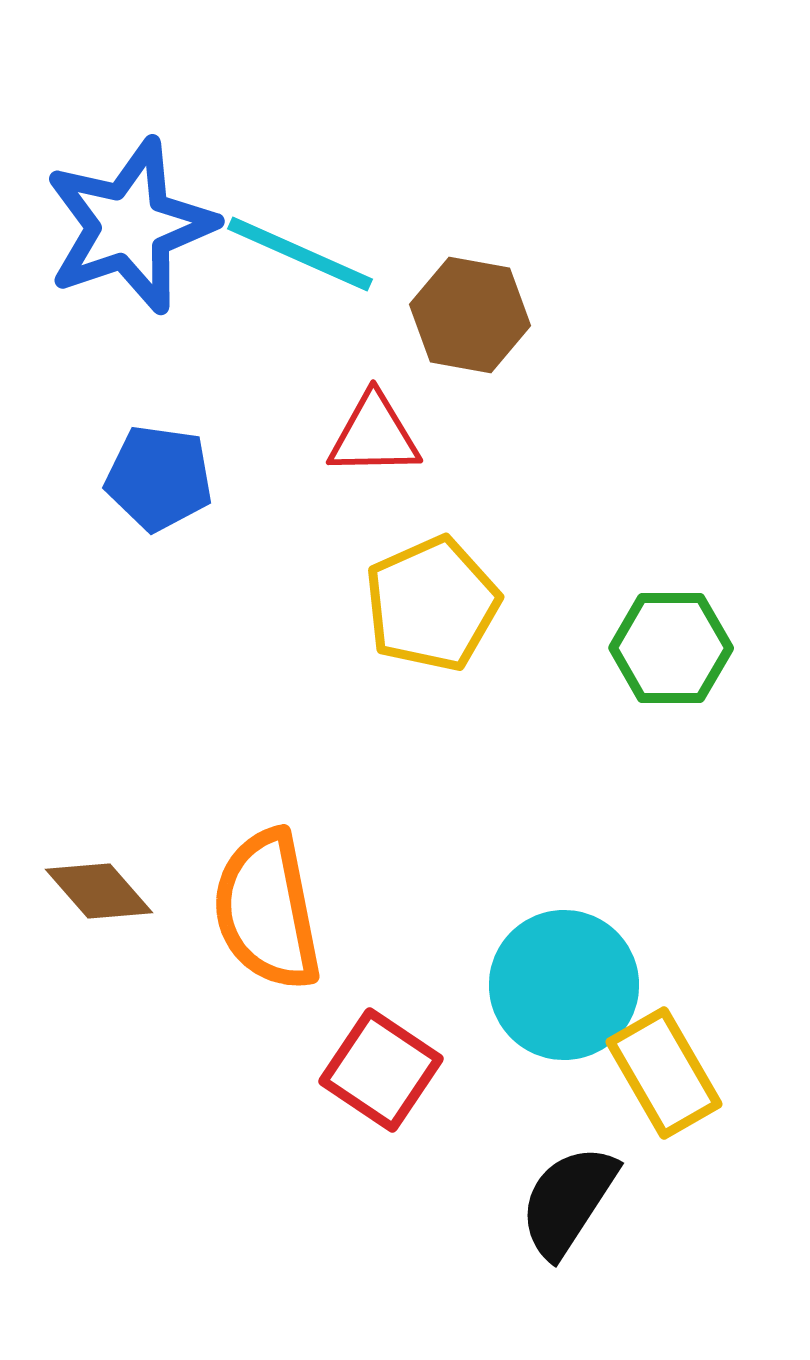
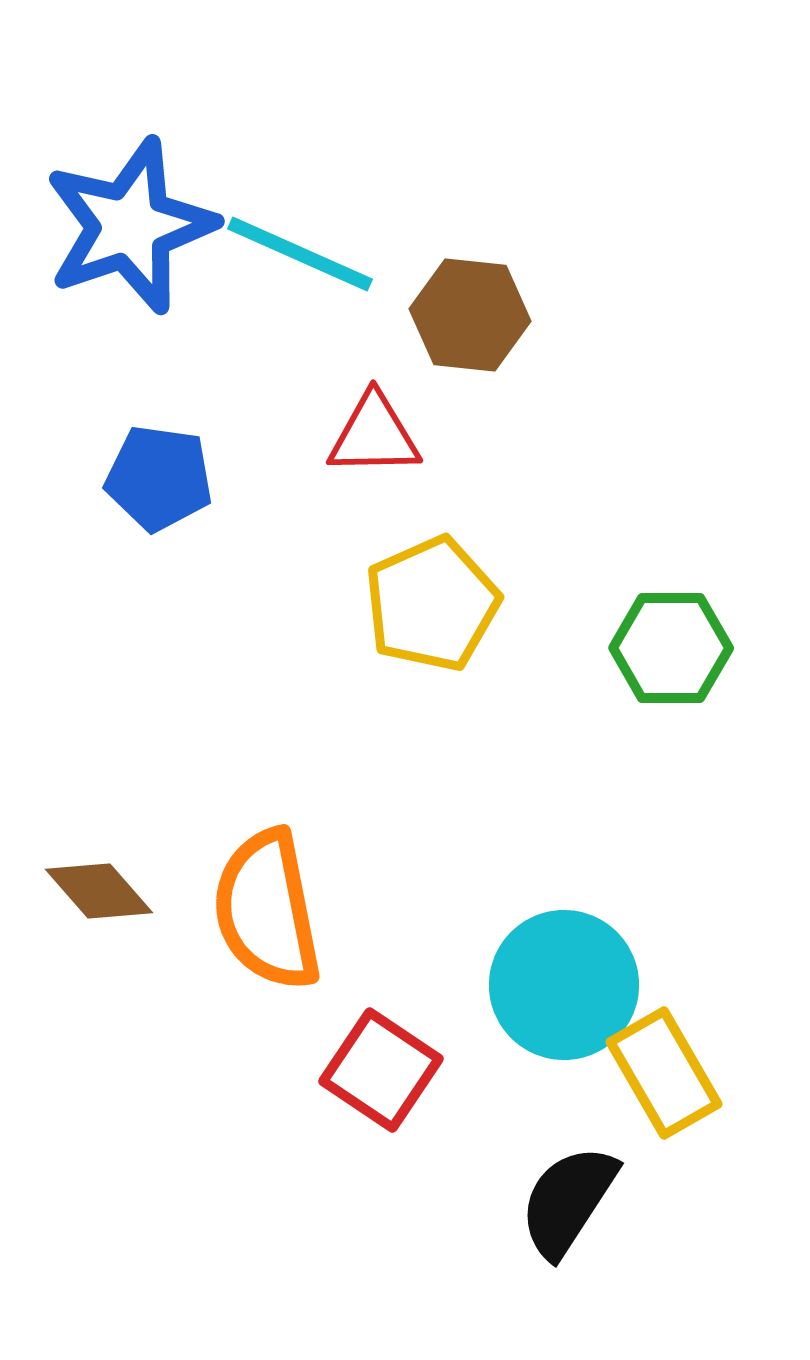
brown hexagon: rotated 4 degrees counterclockwise
